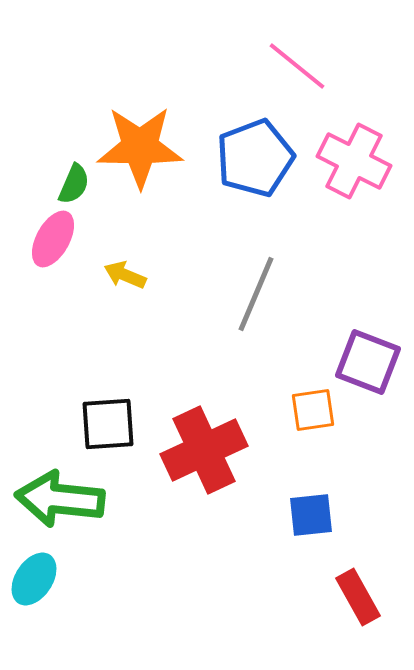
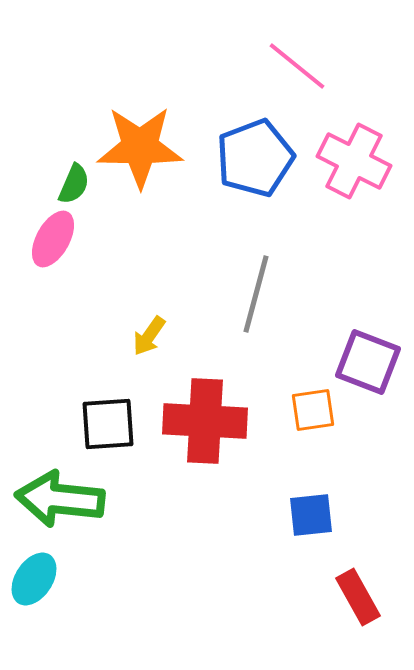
yellow arrow: moved 24 px right, 61 px down; rotated 78 degrees counterclockwise
gray line: rotated 8 degrees counterclockwise
red cross: moved 1 px right, 29 px up; rotated 28 degrees clockwise
